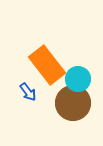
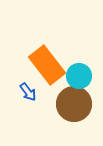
cyan circle: moved 1 px right, 3 px up
brown circle: moved 1 px right, 1 px down
